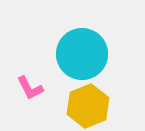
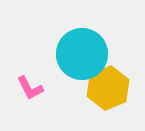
yellow hexagon: moved 20 px right, 18 px up
